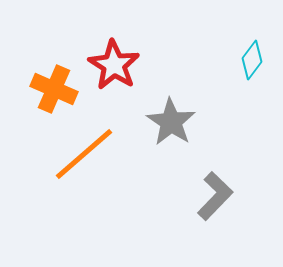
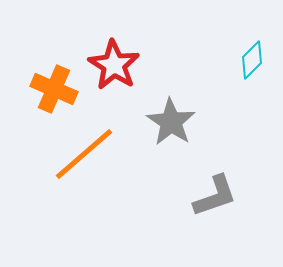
cyan diamond: rotated 9 degrees clockwise
gray L-shape: rotated 27 degrees clockwise
